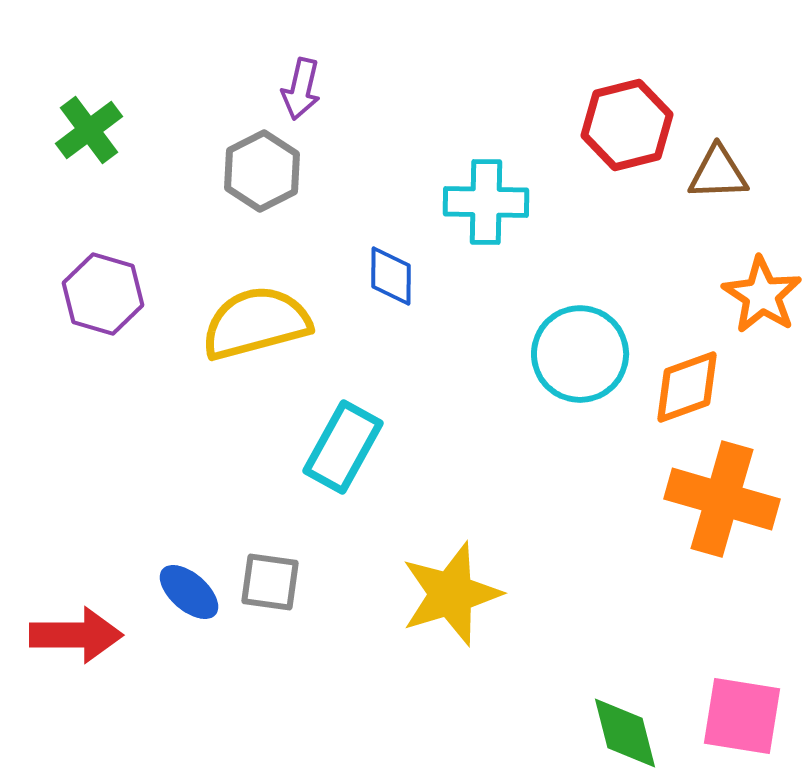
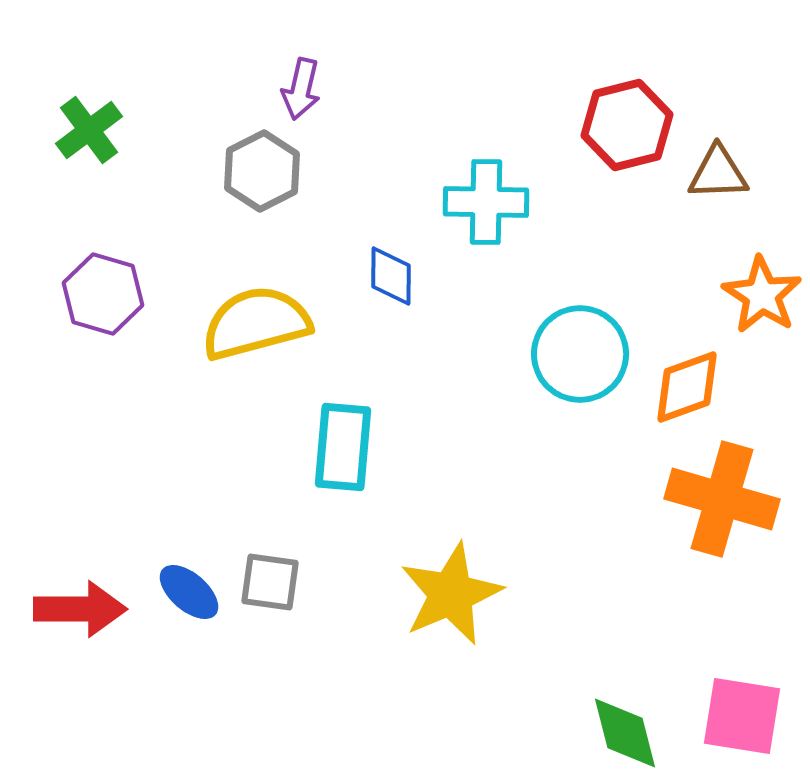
cyan rectangle: rotated 24 degrees counterclockwise
yellow star: rotated 6 degrees counterclockwise
red arrow: moved 4 px right, 26 px up
